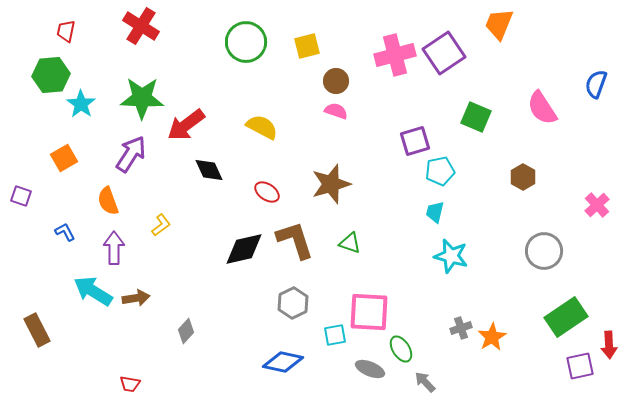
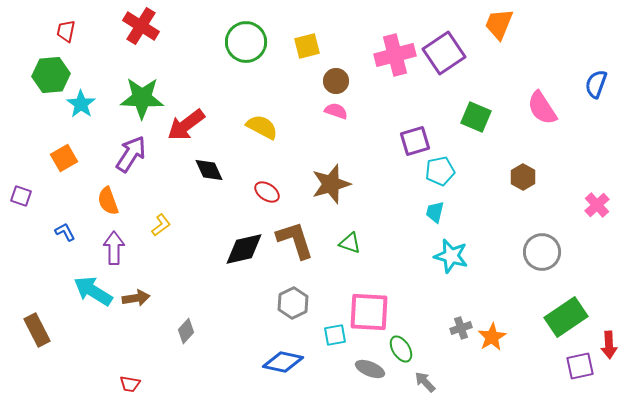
gray circle at (544, 251): moved 2 px left, 1 px down
